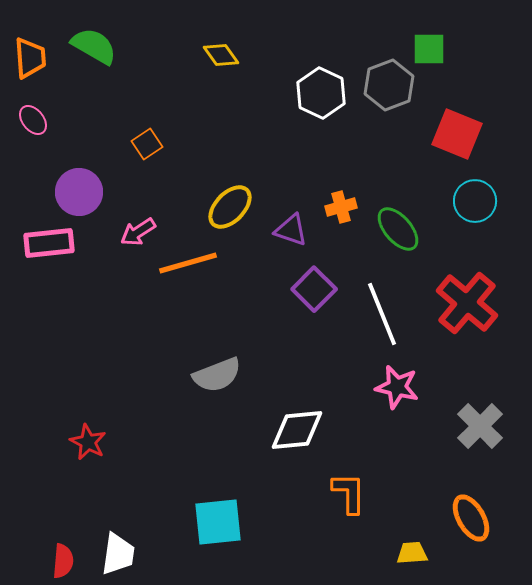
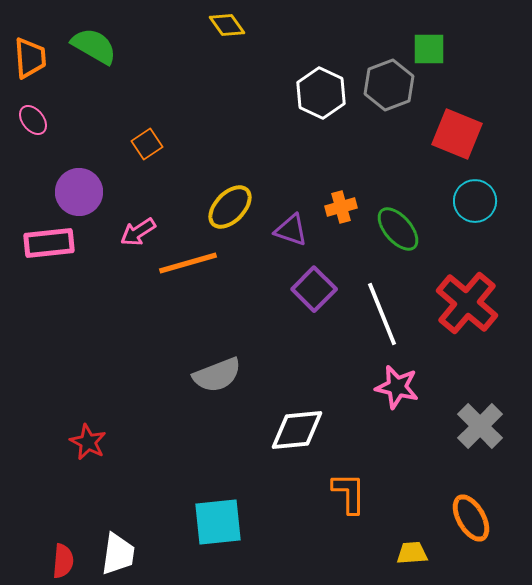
yellow diamond: moved 6 px right, 30 px up
